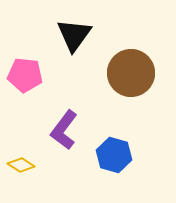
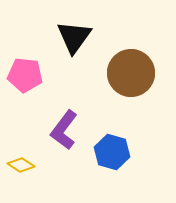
black triangle: moved 2 px down
blue hexagon: moved 2 px left, 3 px up
